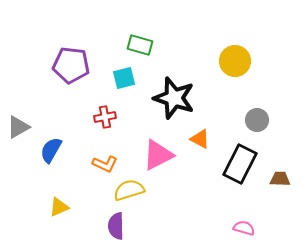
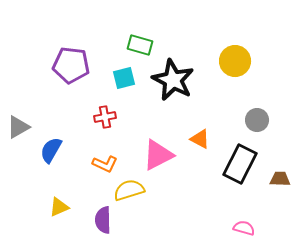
black star: moved 1 px left, 18 px up; rotated 9 degrees clockwise
purple semicircle: moved 13 px left, 6 px up
